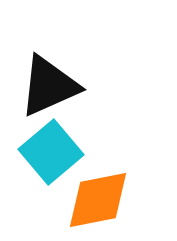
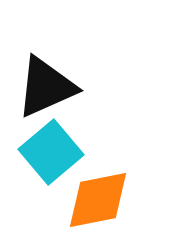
black triangle: moved 3 px left, 1 px down
